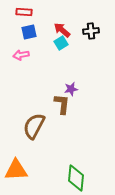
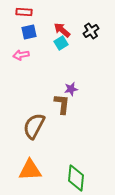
black cross: rotated 28 degrees counterclockwise
orange triangle: moved 14 px right
